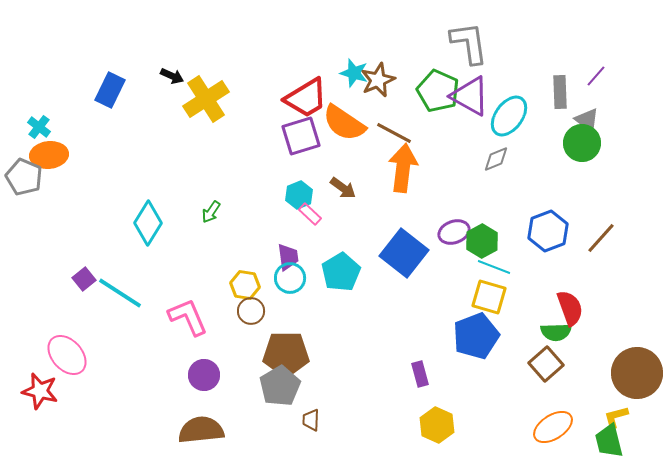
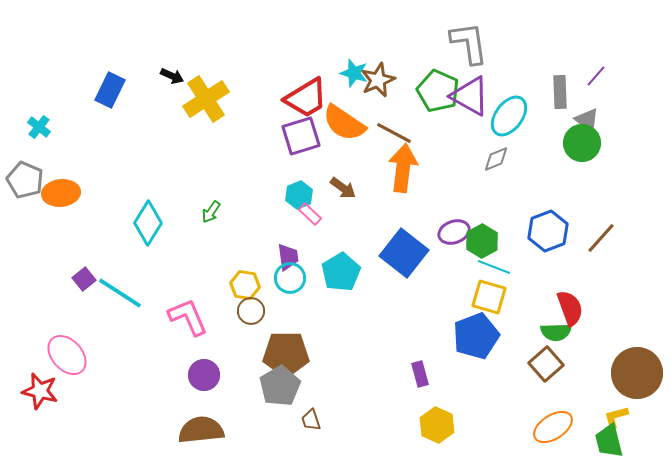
orange ellipse at (49, 155): moved 12 px right, 38 px down
gray pentagon at (24, 177): moved 1 px right, 3 px down
brown trapezoid at (311, 420): rotated 20 degrees counterclockwise
